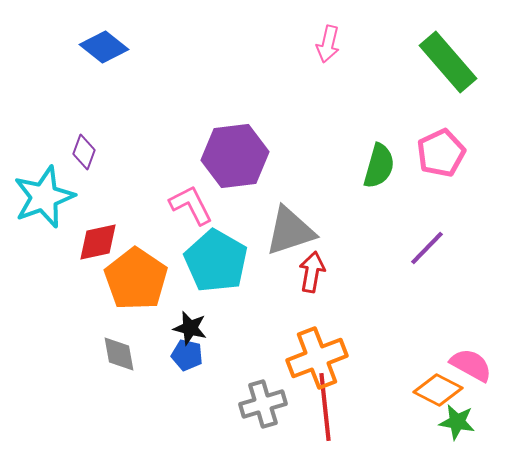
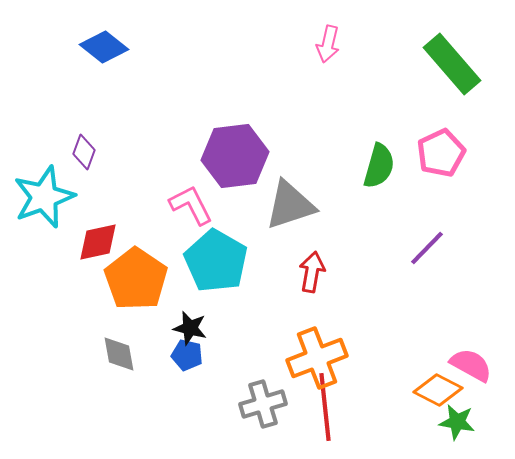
green rectangle: moved 4 px right, 2 px down
gray triangle: moved 26 px up
